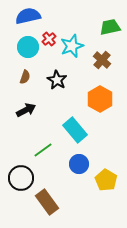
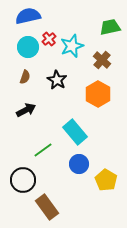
orange hexagon: moved 2 px left, 5 px up
cyan rectangle: moved 2 px down
black circle: moved 2 px right, 2 px down
brown rectangle: moved 5 px down
